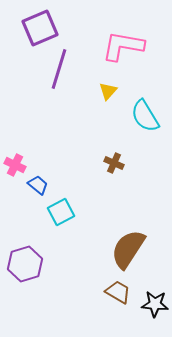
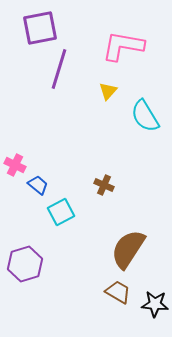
purple square: rotated 12 degrees clockwise
brown cross: moved 10 px left, 22 px down
